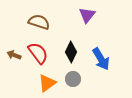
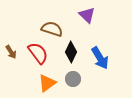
purple triangle: rotated 24 degrees counterclockwise
brown semicircle: moved 13 px right, 7 px down
brown arrow: moved 3 px left, 3 px up; rotated 144 degrees counterclockwise
blue arrow: moved 1 px left, 1 px up
